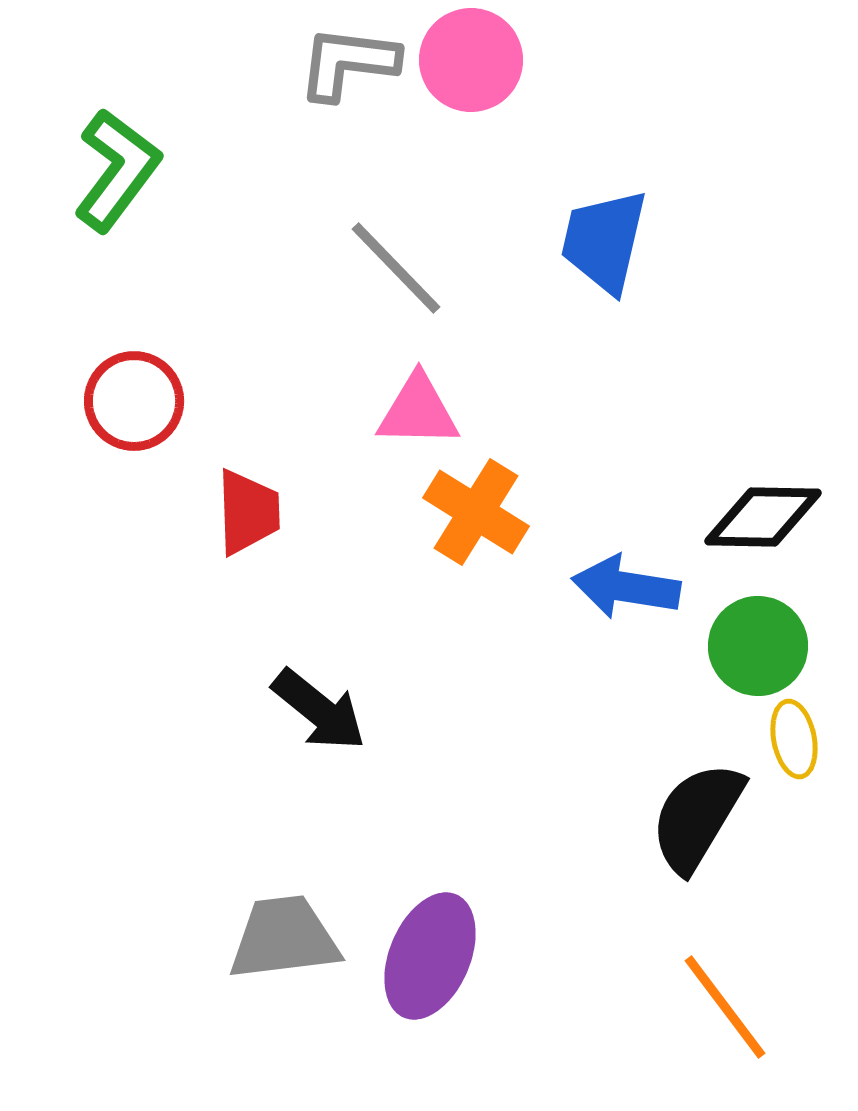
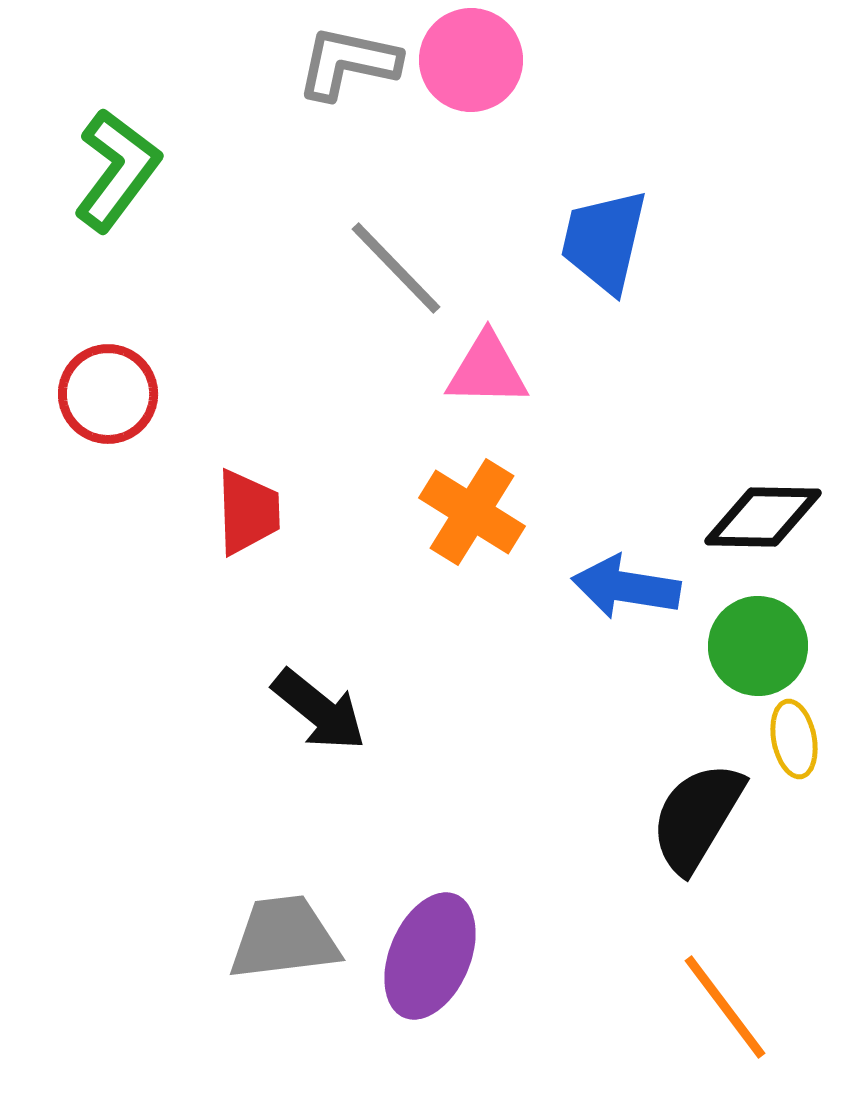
gray L-shape: rotated 5 degrees clockwise
red circle: moved 26 px left, 7 px up
pink triangle: moved 69 px right, 41 px up
orange cross: moved 4 px left
